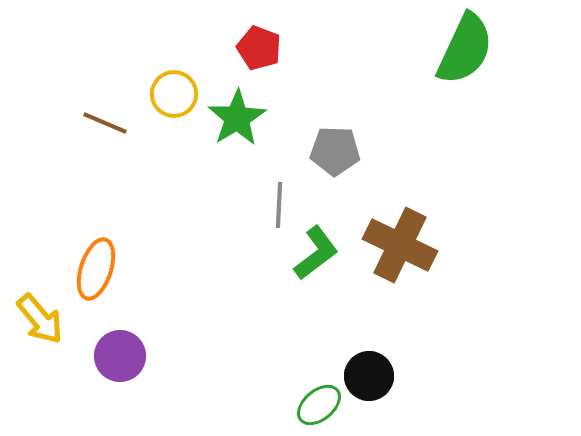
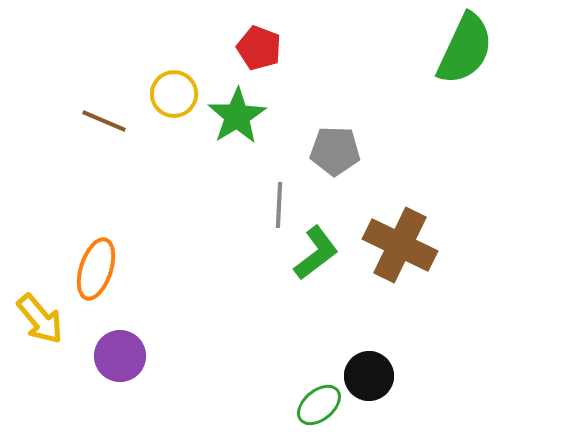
green star: moved 2 px up
brown line: moved 1 px left, 2 px up
